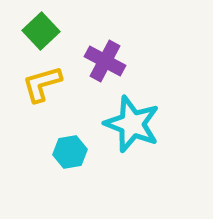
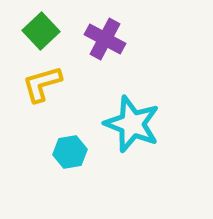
purple cross: moved 22 px up
